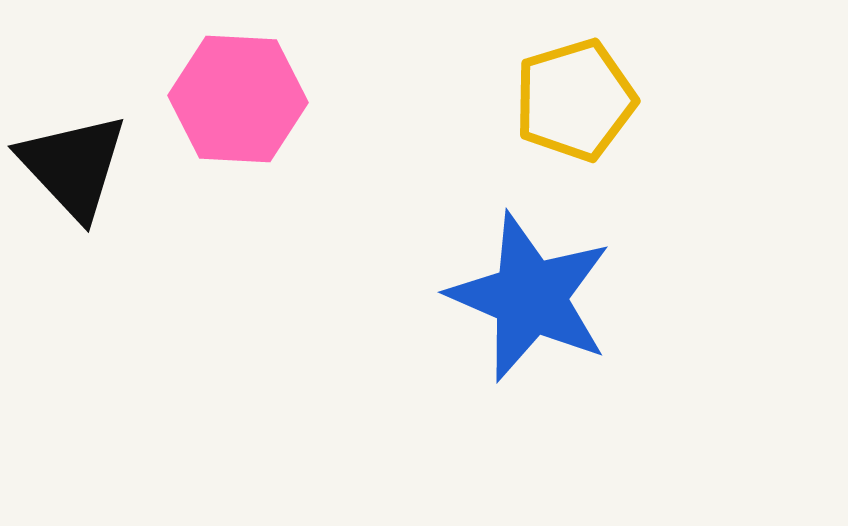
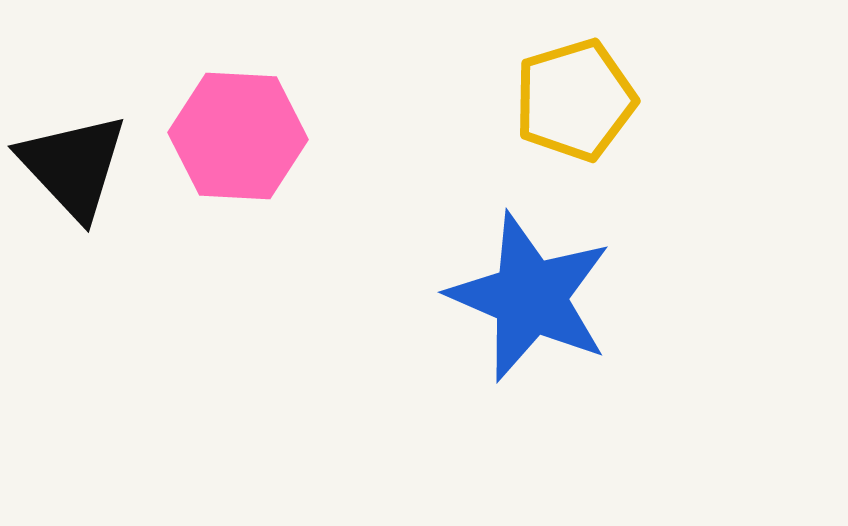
pink hexagon: moved 37 px down
